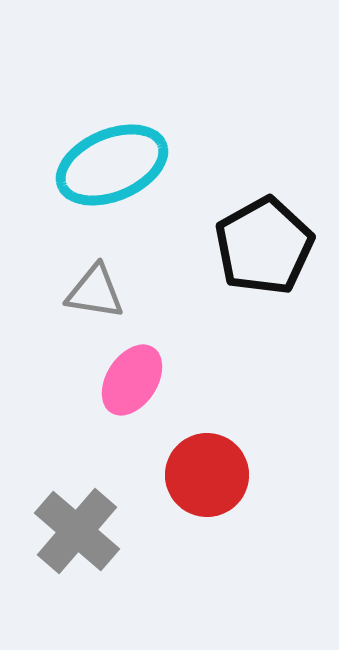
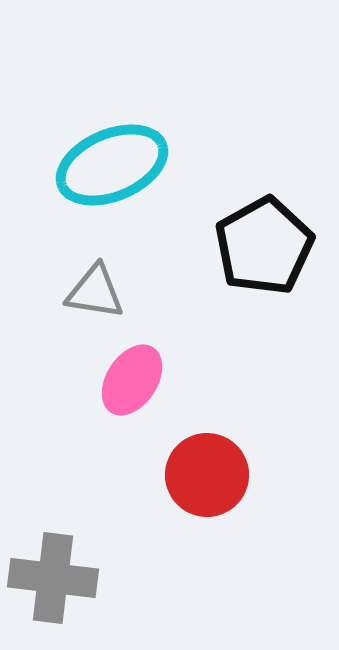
gray cross: moved 24 px left, 47 px down; rotated 34 degrees counterclockwise
